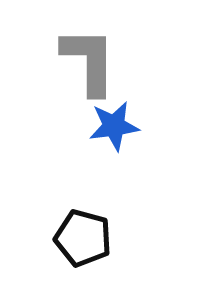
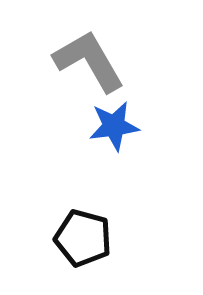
gray L-shape: rotated 30 degrees counterclockwise
